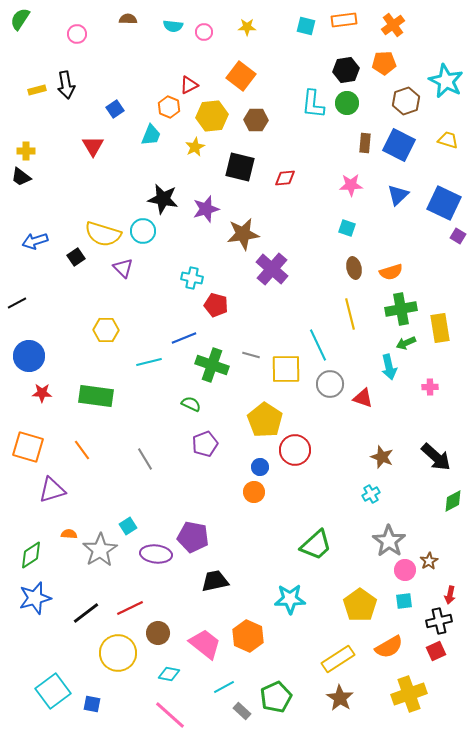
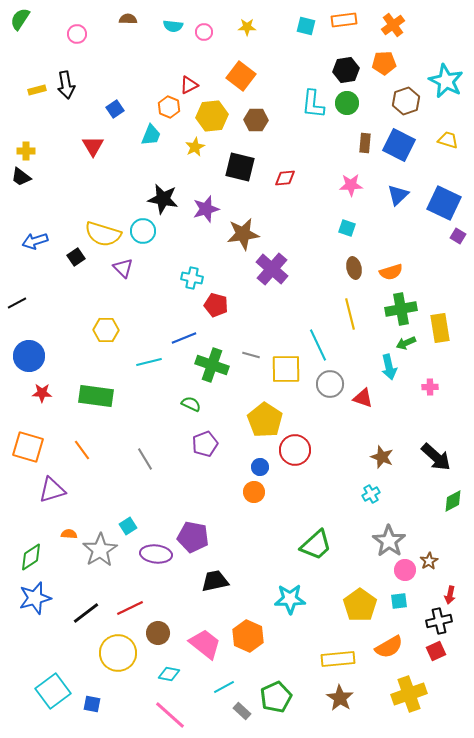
green diamond at (31, 555): moved 2 px down
cyan square at (404, 601): moved 5 px left
yellow rectangle at (338, 659): rotated 28 degrees clockwise
